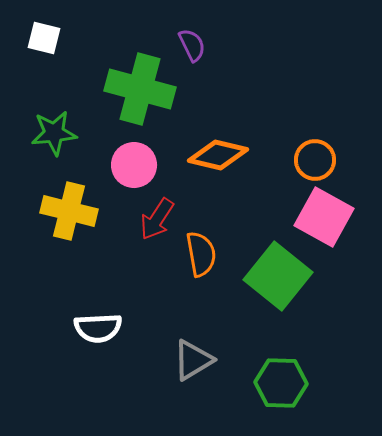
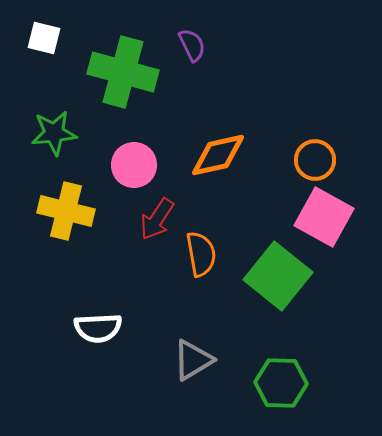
green cross: moved 17 px left, 17 px up
orange diamond: rotated 26 degrees counterclockwise
yellow cross: moved 3 px left
